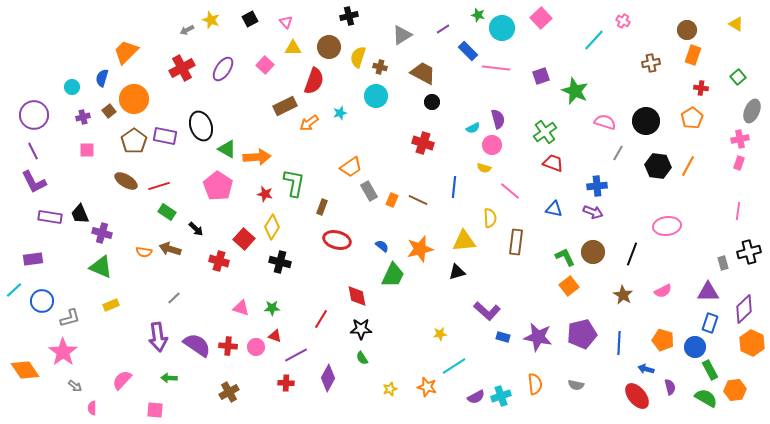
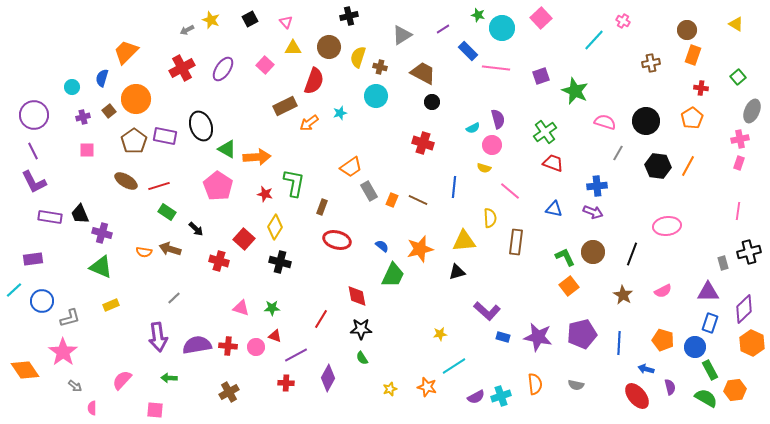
orange circle at (134, 99): moved 2 px right
yellow diamond at (272, 227): moved 3 px right
purple semicircle at (197, 345): rotated 44 degrees counterclockwise
